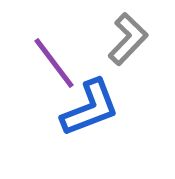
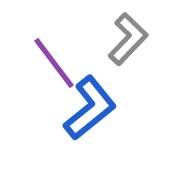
blue L-shape: rotated 18 degrees counterclockwise
